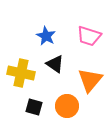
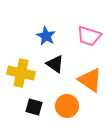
orange triangle: rotated 36 degrees counterclockwise
